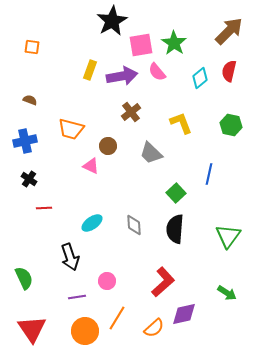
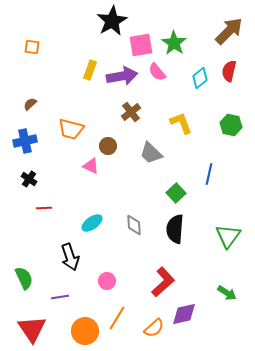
brown semicircle: moved 4 px down; rotated 64 degrees counterclockwise
purple line: moved 17 px left
